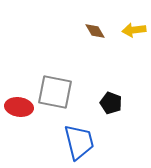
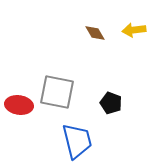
brown diamond: moved 2 px down
gray square: moved 2 px right
red ellipse: moved 2 px up
blue trapezoid: moved 2 px left, 1 px up
